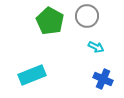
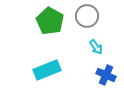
cyan arrow: rotated 28 degrees clockwise
cyan rectangle: moved 15 px right, 5 px up
blue cross: moved 3 px right, 4 px up
